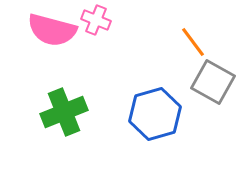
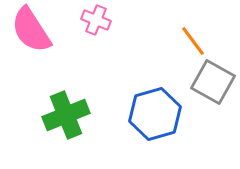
pink semicircle: moved 21 px left; rotated 42 degrees clockwise
orange line: moved 1 px up
green cross: moved 2 px right, 3 px down
